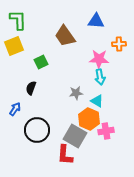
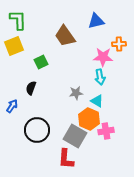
blue triangle: rotated 18 degrees counterclockwise
pink star: moved 4 px right, 2 px up
blue arrow: moved 3 px left, 3 px up
red L-shape: moved 1 px right, 4 px down
